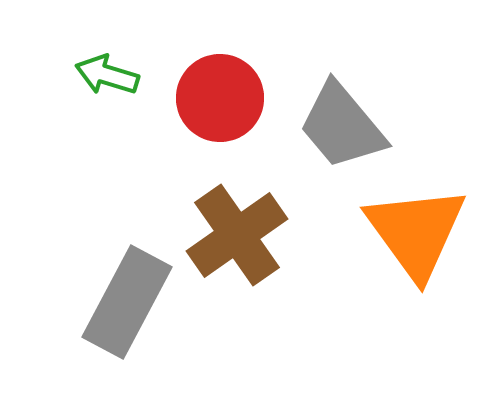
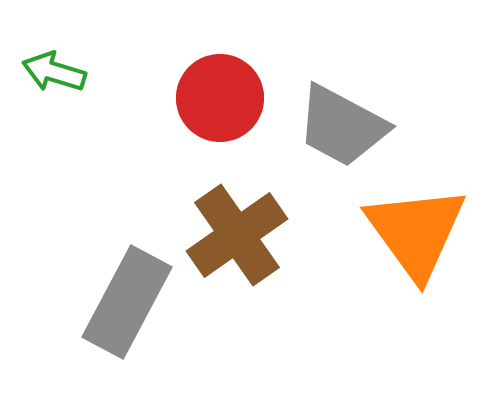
green arrow: moved 53 px left, 3 px up
gray trapezoid: rotated 22 degrees counterclockwise
